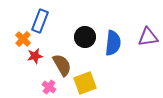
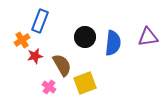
orange cross: moved 1 px left, 1 px down; rotated 14 degrees clockwise
